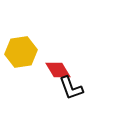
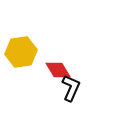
black L-shape: rotated 136 degrees counterclockwise
